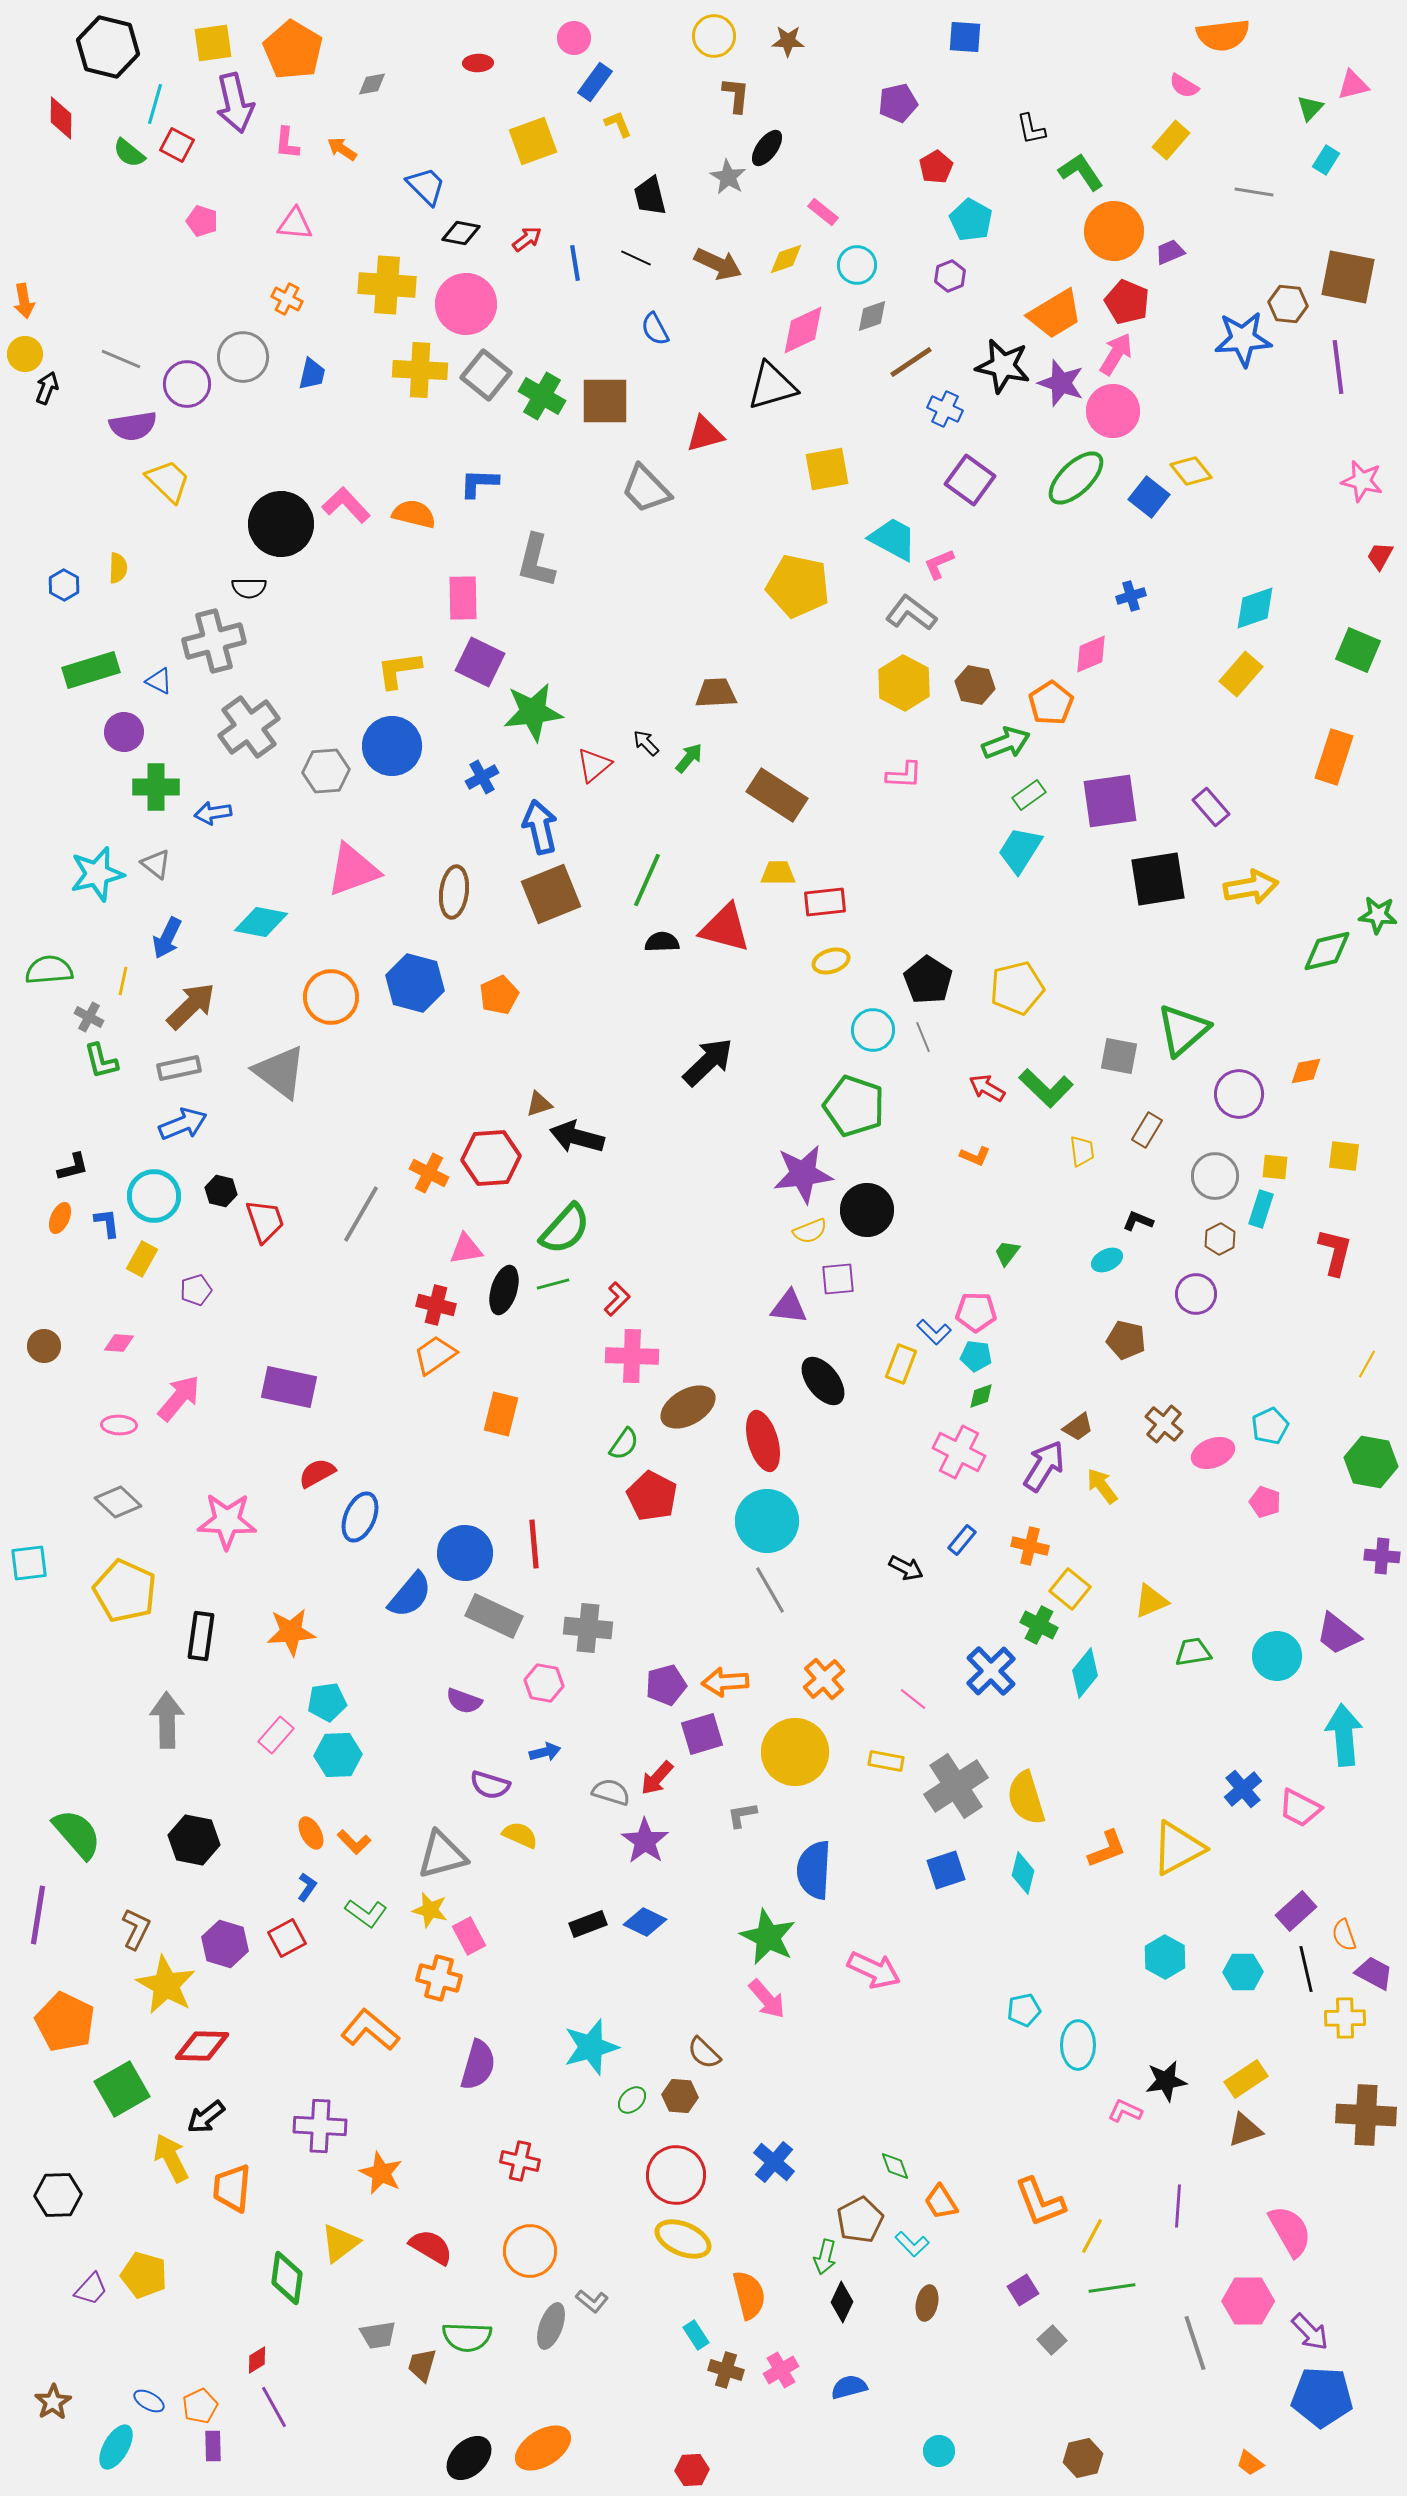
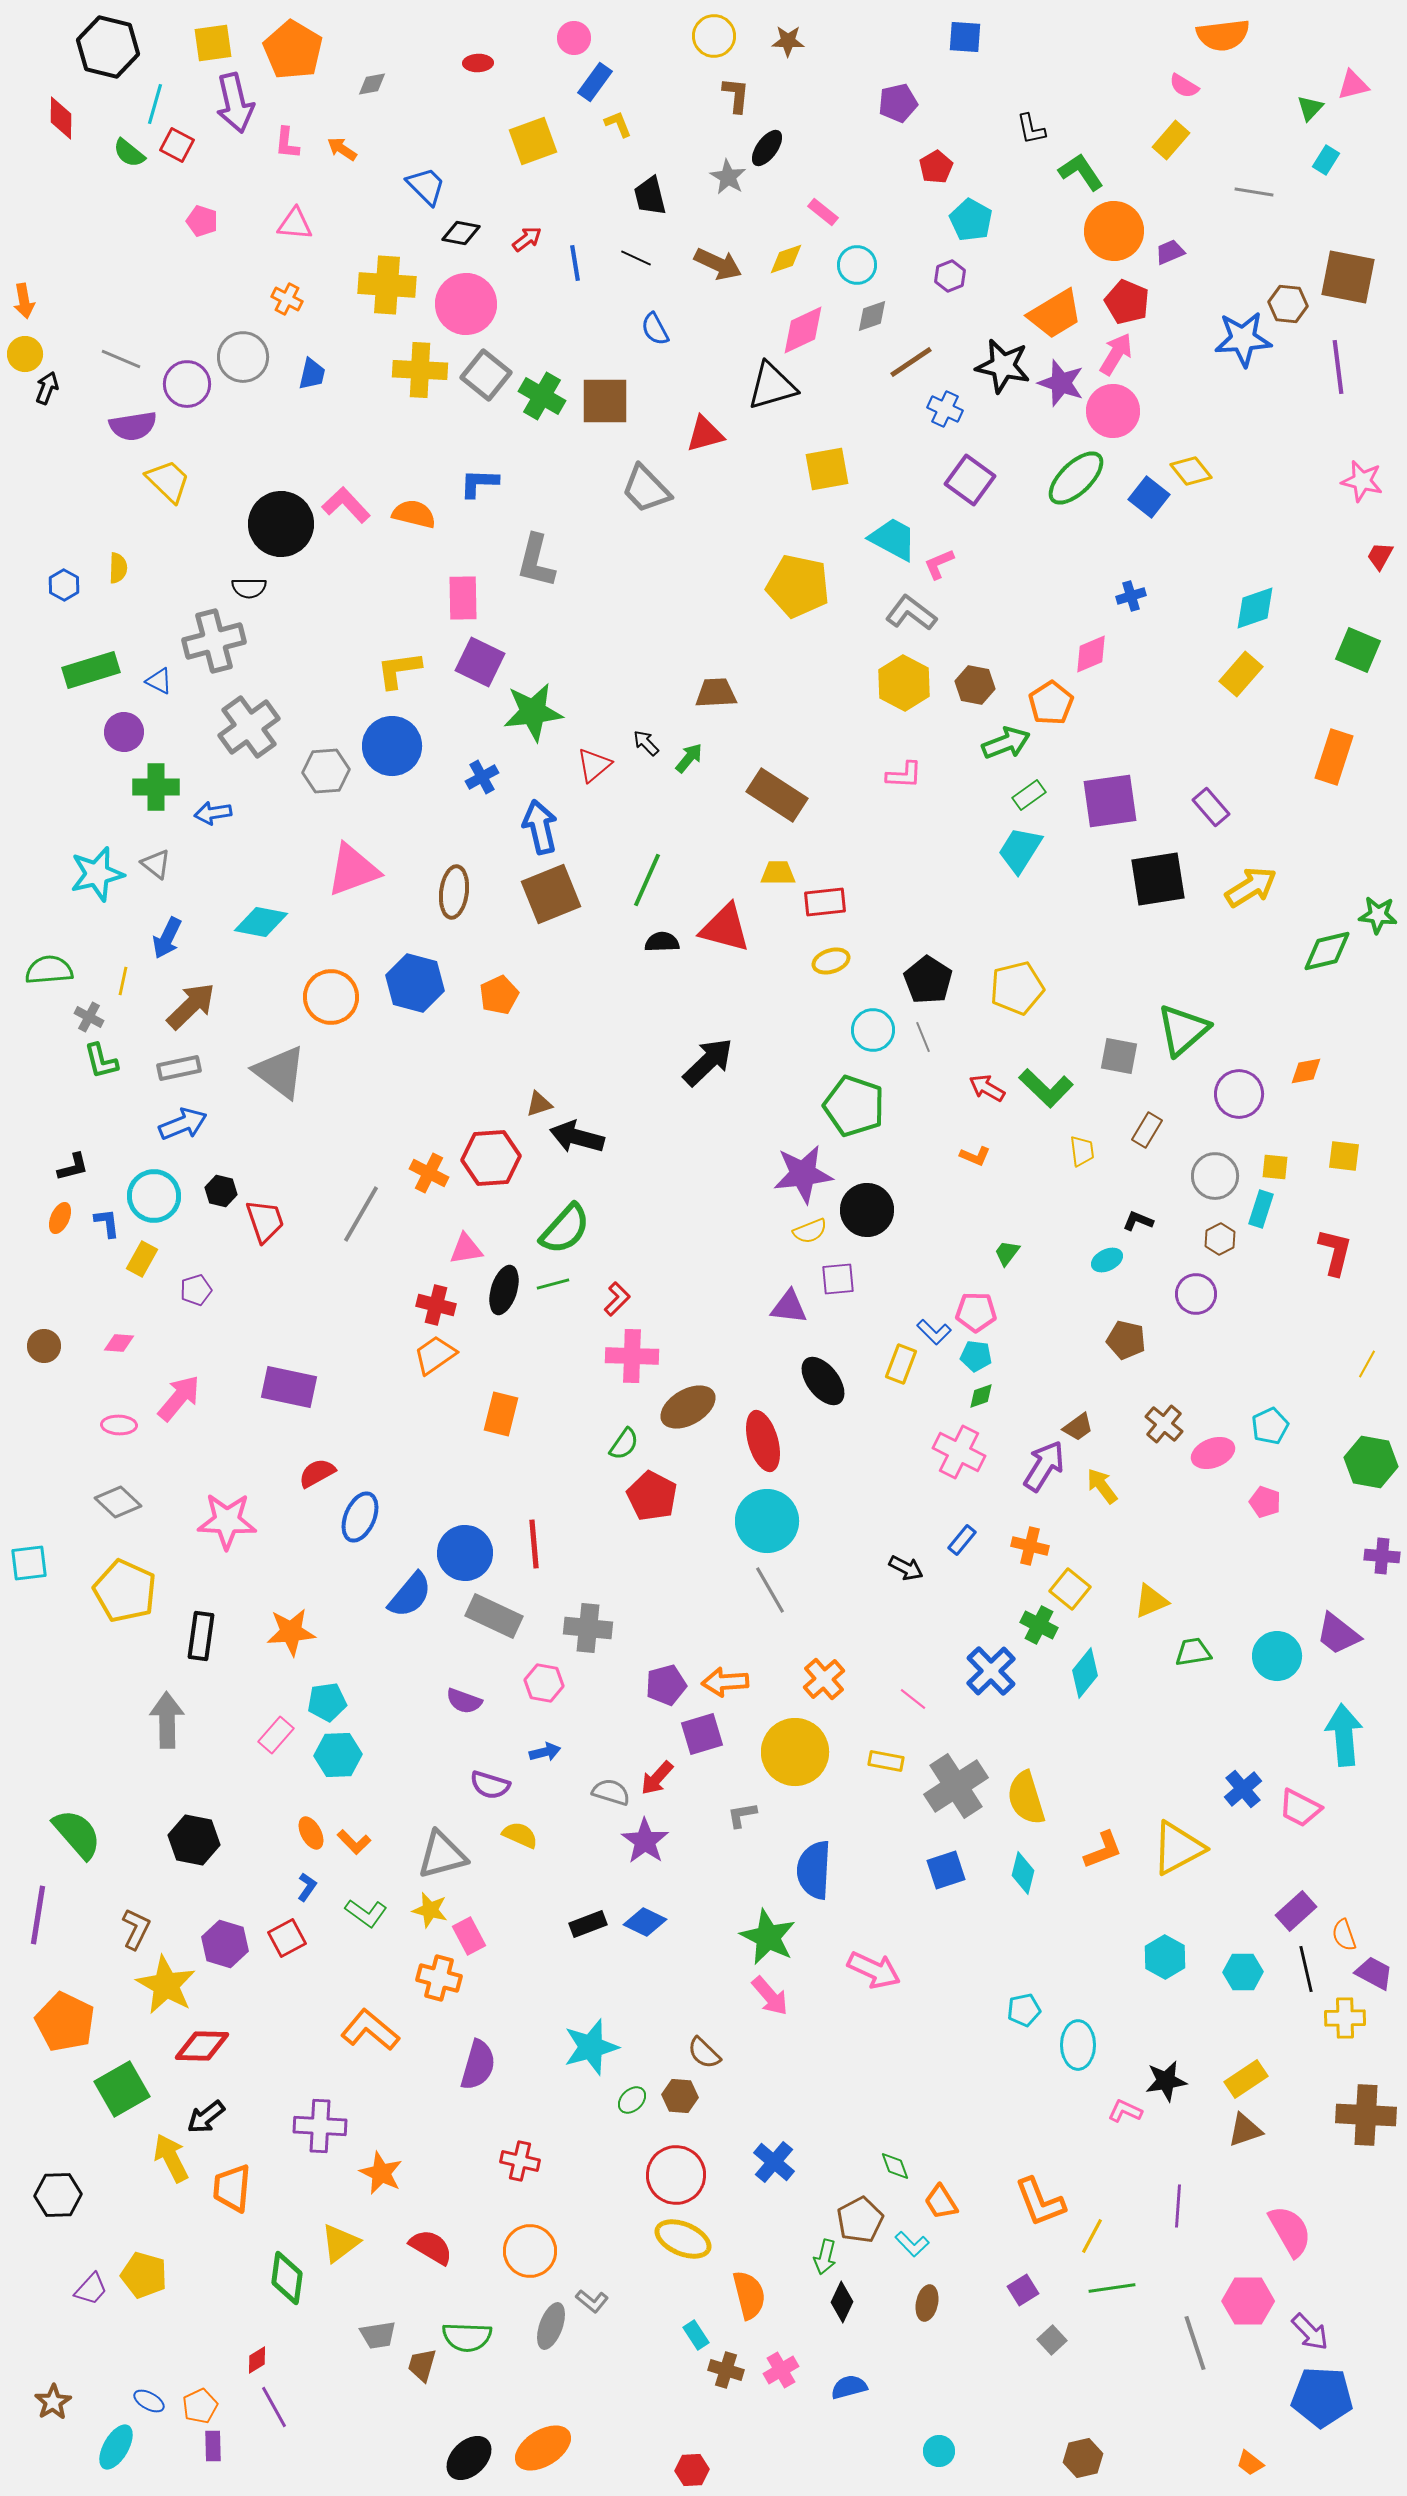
yellow arrow at (1251, 887): rotated 22 degrees counterclockwise
orange L-shape at (1107, 1849): moved 4 px left, 1 px down
pink arrow at (767, 1999): moved 3 px right, 3 px up
